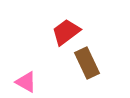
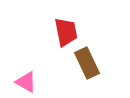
red trapezoid: rotated 116 degrees clockwise
